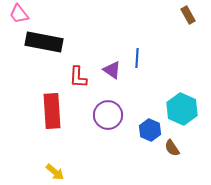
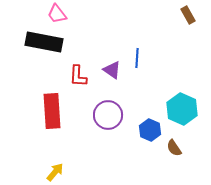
pink trapezoid: moved 38 px right
red L-shape: moved 1 px up
brown semicircle: moved 2 px right
yellow arrow: rotated 90 degrees counterclockwise
